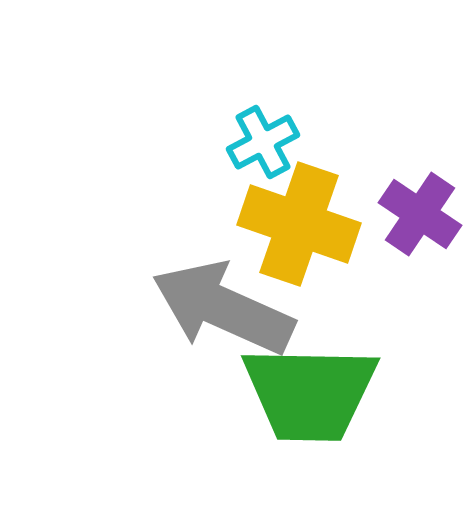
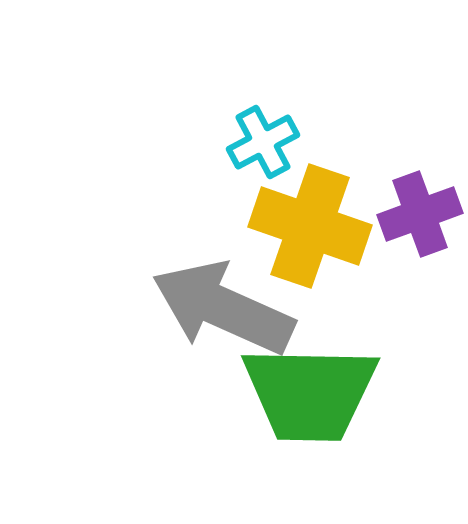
purple cross: rotated 36 degrees clockwise
yellow cross: moved 11 px right, 2 px down
